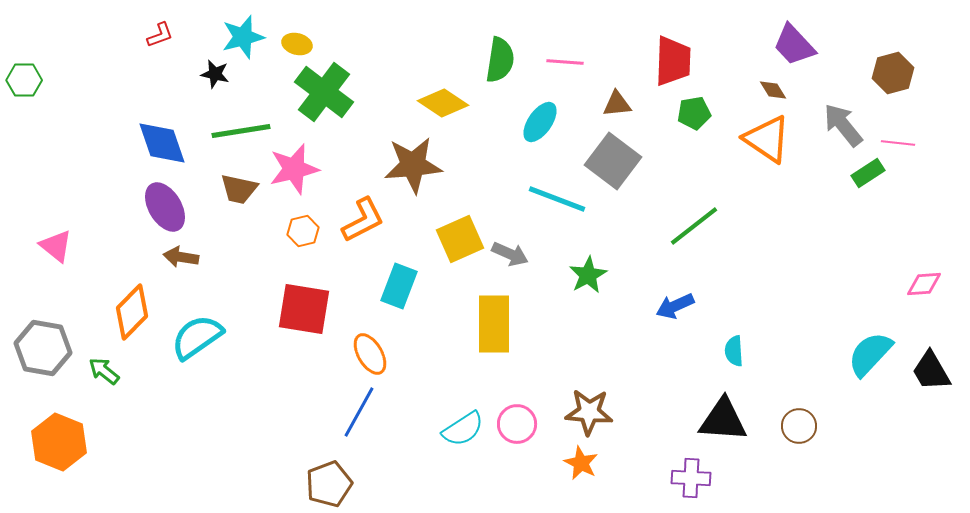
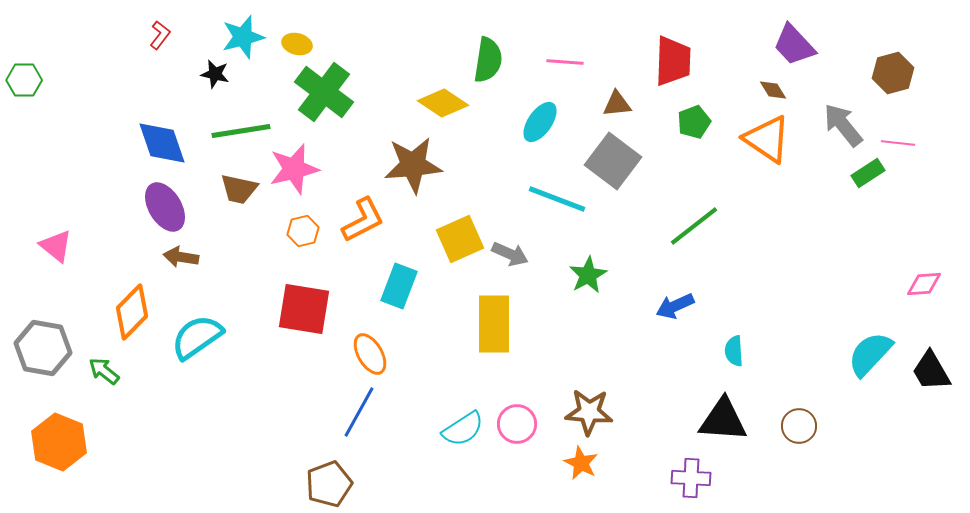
red L-shape at (160, 35): rotated 32 degrees counterclockwise
green semicircle at (500, 60): moved 12 px left
green pentagon at (694, 113): moved 9 px down; rotated 12 degrees counterclockwise
